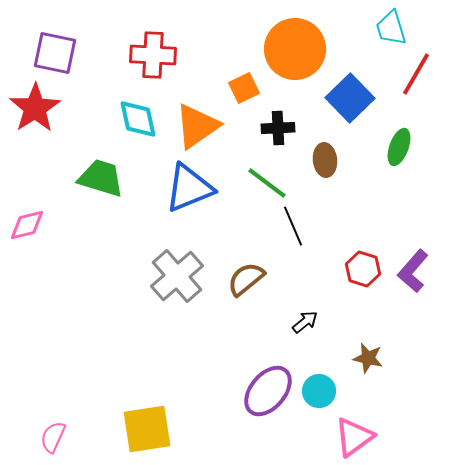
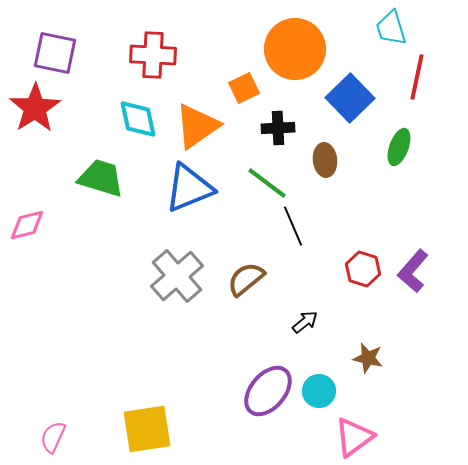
red line: moved 1 px right, 3 px down; rotated 18 degrees counterclockwise
